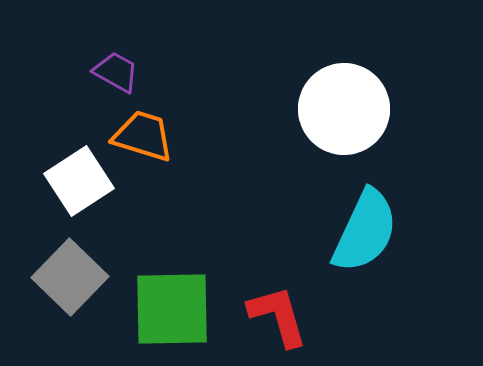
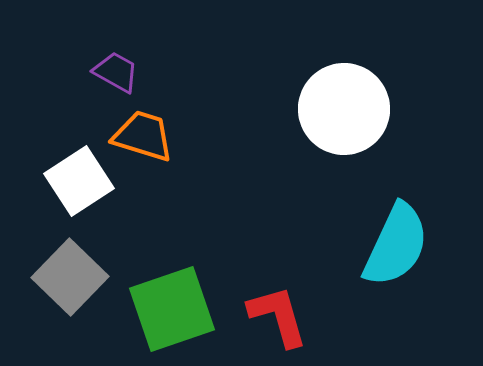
cyan semicircle: moved 31 px right, 14 px down
green square: rotated 18 degrees counterclockwise
